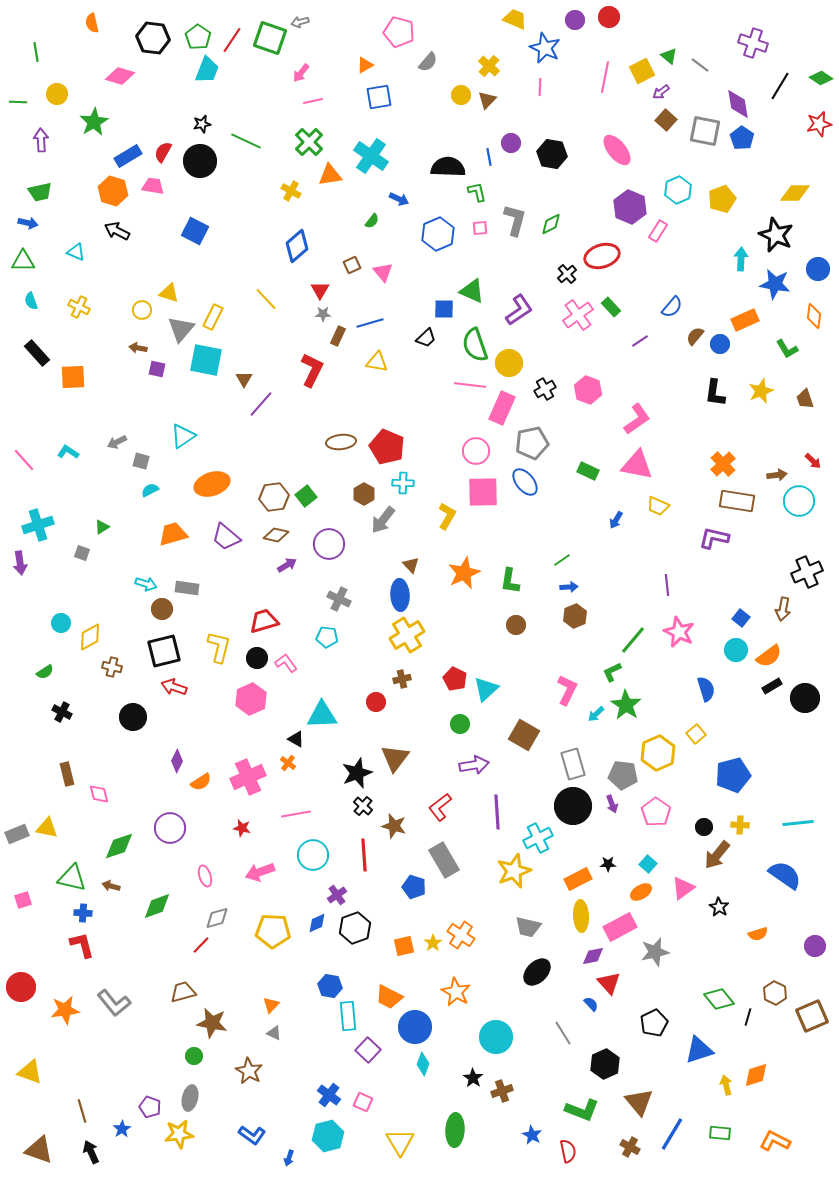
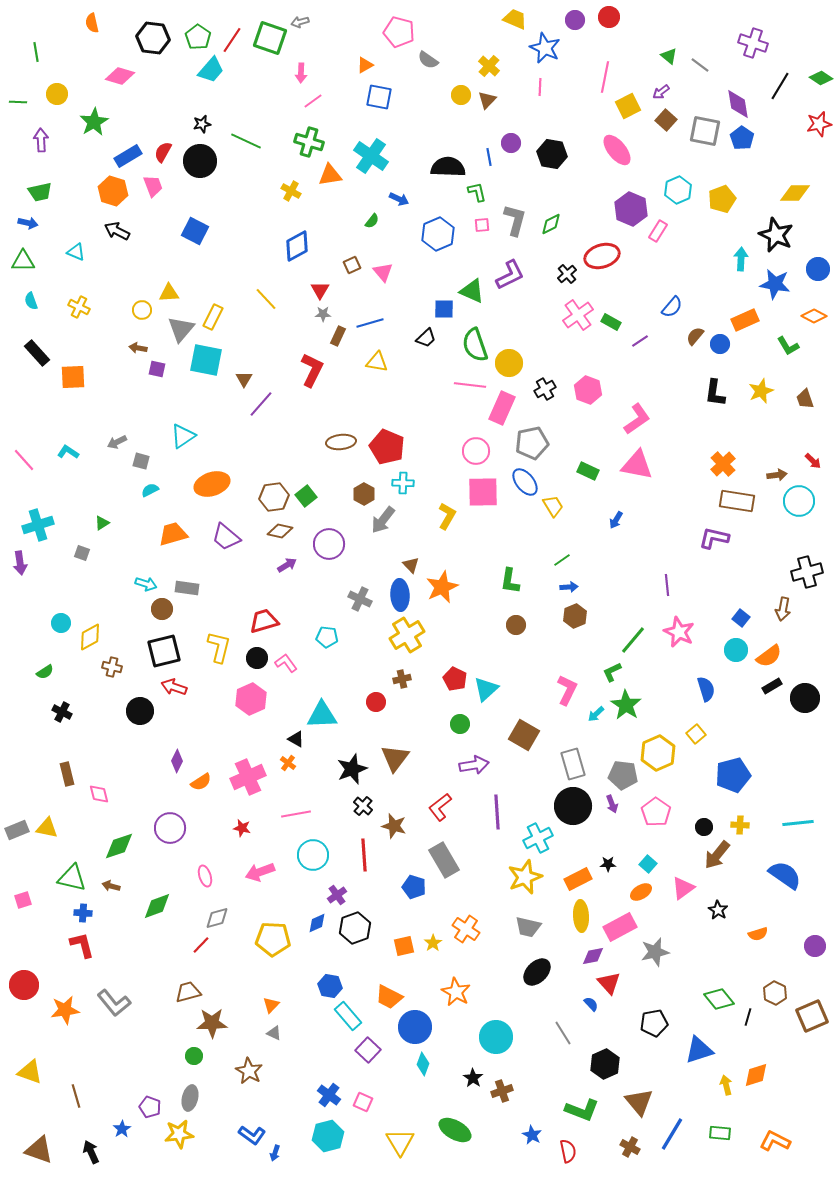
gray semicircle at (428, 62): moved 2 px up; rotated 85 degrees clockwise
cyan trapezoid at (207, 70): moved 4 px right; rotated 20 degrees clockwise
yellow square at (642, 71): moved 14 px left, 35 px down
pink arrow at (301, 73): rotated 36 degrees counterclockwise
blue square at (379, 97): rotated 20 degrees clockwise
pink line at (313, 101): rotated 24 degrees counterclockwise
green cross at (309, 142): rotated 28 degrees counterclockwise
pink trapezoid at (153, 186): rotated 60 degrees clockwise
purple hexagon at (630, 207): moved 1 px right, 2 px down
pink square at (480, 228): moved 2 px right, 3 px up
blue diamond at (297, 246): rotated 12 degrees clockwise
yellow triangle at (169, 293): rotated 20 degrees counterclockwise
green rectangle at (611, 307): moved 15 px down; rotated 18 degrees counterclockwise
purple L-shape at (519, 310): moved 9 px left, 35 px up; rotated 8 degrees clockwise
orange diamond at (814, 316): rotated 70 degrees counterclockwise
green L-shape at (787, 349): moved 1 px right, 3 px up
yellow trapezoid at (658, 506): moved 105 px left; rotated 145 degrees counterclockwise
green triangle at (102, 527): moved 4 px up
brown diamond at (276, 535): moved 4 px right, 4 px up
black cross at (807, 572): rotated 8 degrees clockwise
orange star at (464, 573): moved 22 px left, 14 px down
gray cross at (339, 599): moved 21 px right
black circle at (133, 717): moved 7 px right, 6 px up
black star at (357, 773): moved 5 px left, 4 px up
gray rectangle at (17, 834): moved 4 px up
yellow star at (514, 871): moved 11 px right, 6 px down
black star at (719, 907): moved 1 px left, 3 px down
yellow pentagon at (273, 931): moved 8 px down
orange cross at (461, 935): moved 5 px right, 6 px up
red circle at (21, 987): moved 3 px right, 2 px up
brown trapezoid at (183, 992): moved 5 px right
cyan rectangle at (348, 1016): rotated 36 degrees counterclockwise
brown star at (212, 1023): rotated 12 degrees counterclockwise
black pentagon at (654, 1023): rotated 16 degrees clockwise
brown line at (82, 1111): moved 6 px left, 15 px up
green ellipse at (455, 1130): rotated 64 degrees counterclockwise
blue arrow at (289, 1158): moved 14 px left, 5 px up
